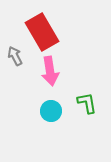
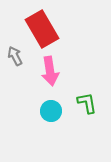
red rectangle: moved 3 px up
